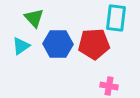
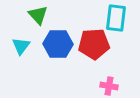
green triangle: moved 4 px right, 3 px up
cyan triangle: rotated 18 degrees counterclockwise
